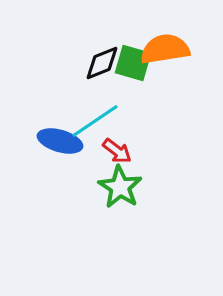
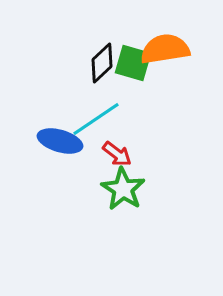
black diamond: rotated 21 degrees counterclockwise
cyan line: moved 1 px right, 2 px up
red arrow: moved 3 px down
green star: moved 3 px right, 2 px down
